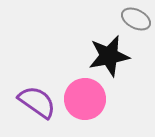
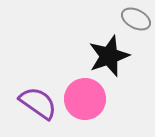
black star: rotated 9 degrees counterclockwise
purple semicircle: moved 1 px right, 1 px down
